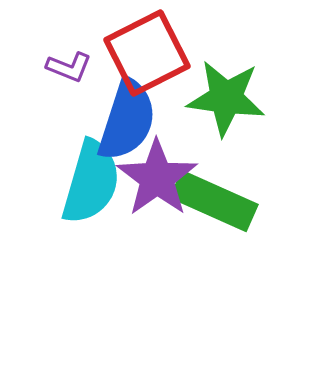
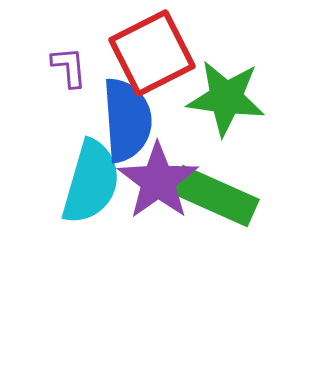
red square: moved 5 px right
purple L-shape: rotated 117 degrees counterclockwise
blue semicircle: rotated 22 degrees counterclockwise
purple star: moved 1 px right, 3 px down
green rectangle: moved 1 px right, 5 px up
